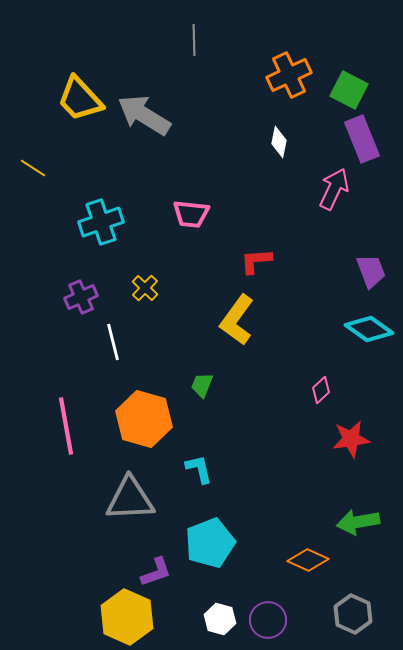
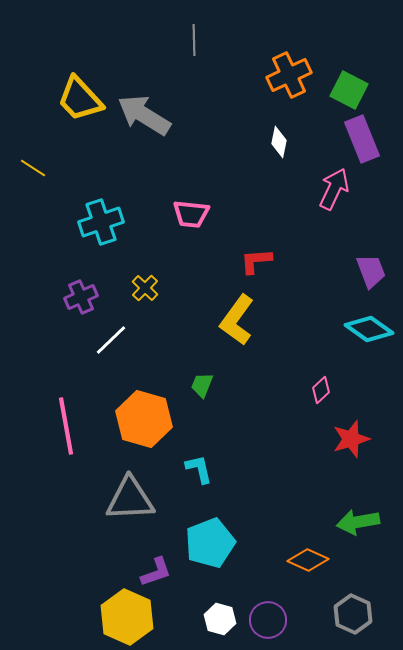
white line: moved 2 px left, 2 px up; rotated 60 degrees clockwise
red star: rotated 9 degrees counterclockwise
